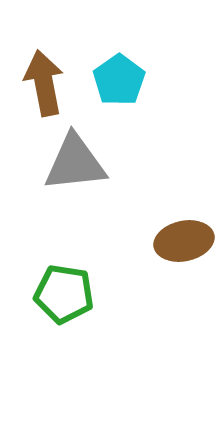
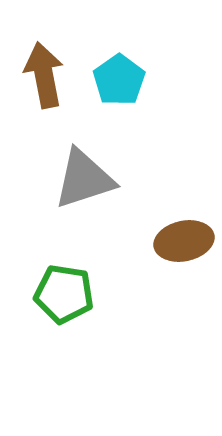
brown arrow: moved 8 px up
gray triangle: moved 9 px right, 16 px down; rotated 12 degrees counterclockwise
